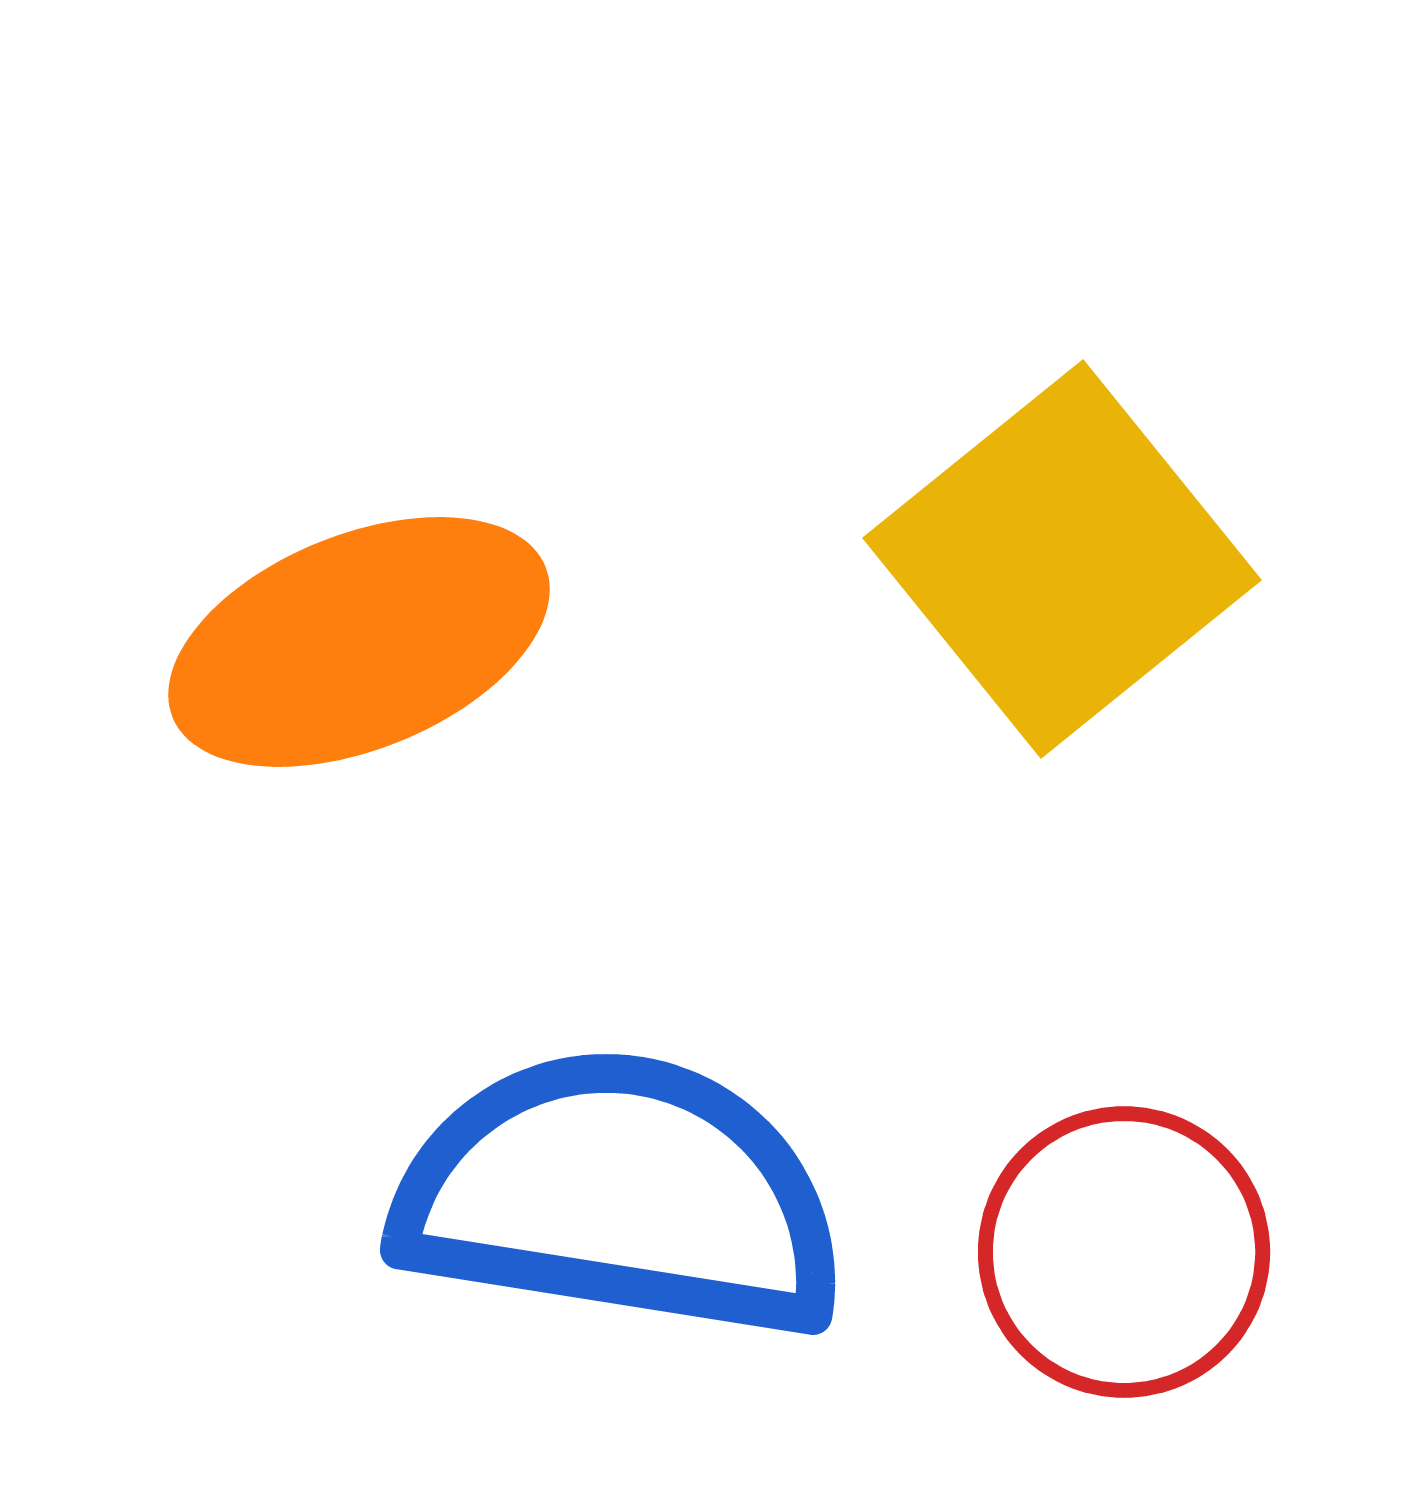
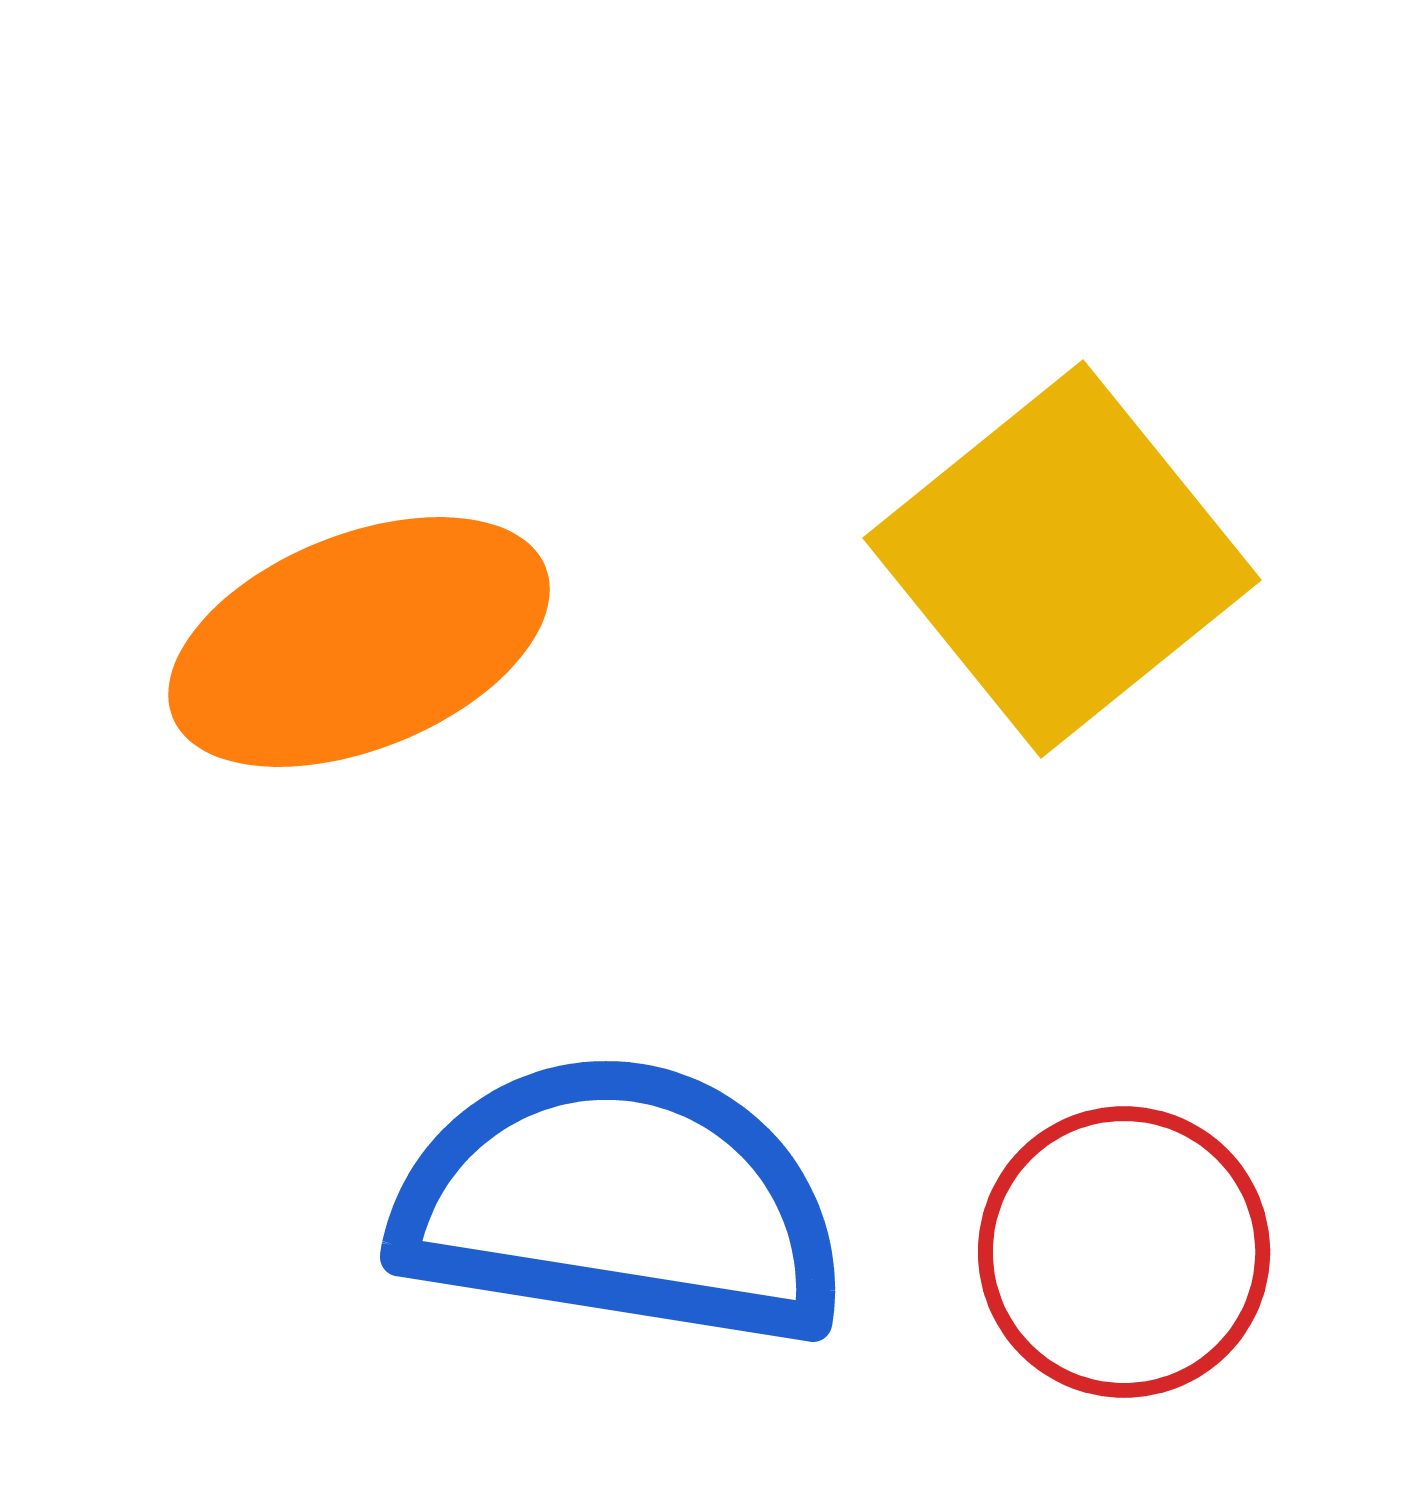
blue semicircle: moved 7 px down
